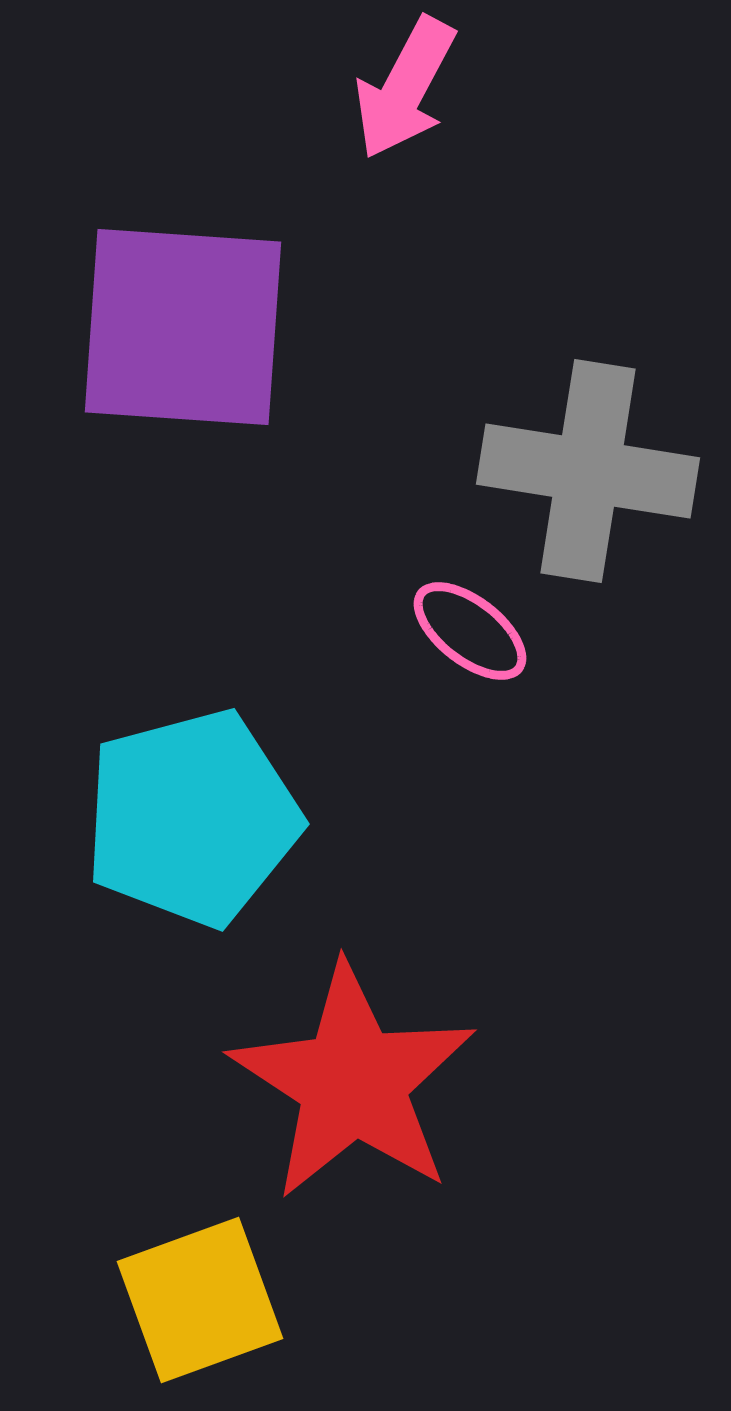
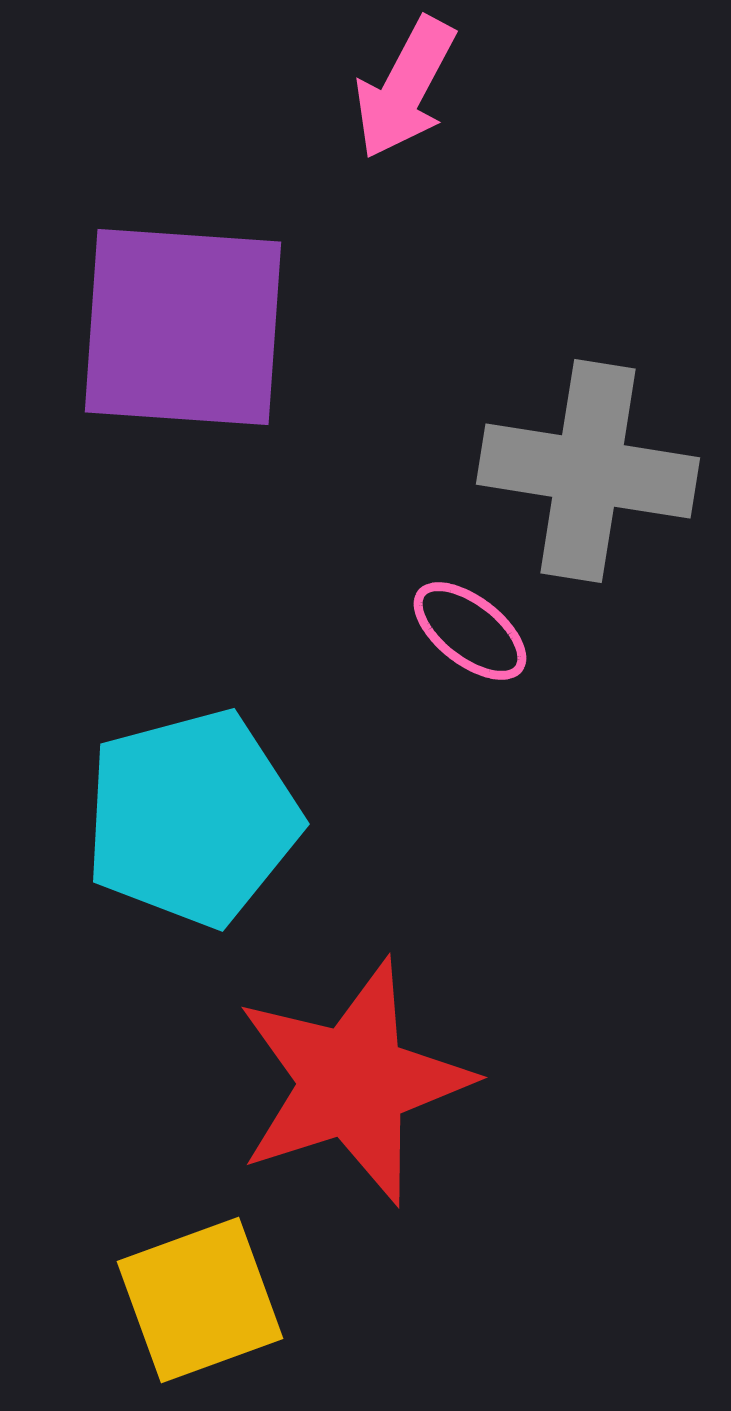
red star: rotated 21 degrees clockwise
